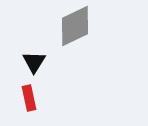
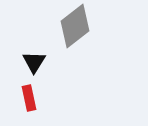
gray diamond: rotated 12 degrees counterclockwise
